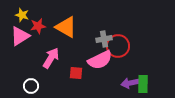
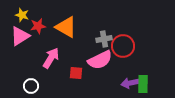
red circle: moved 5 px right
